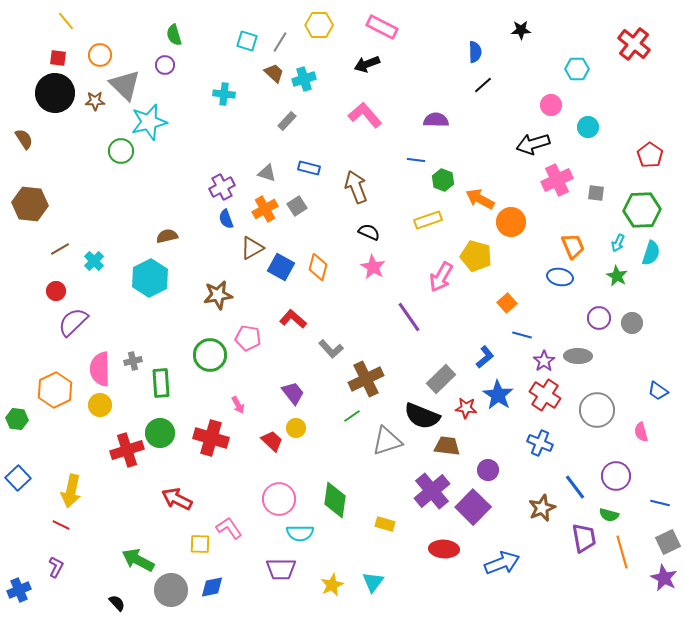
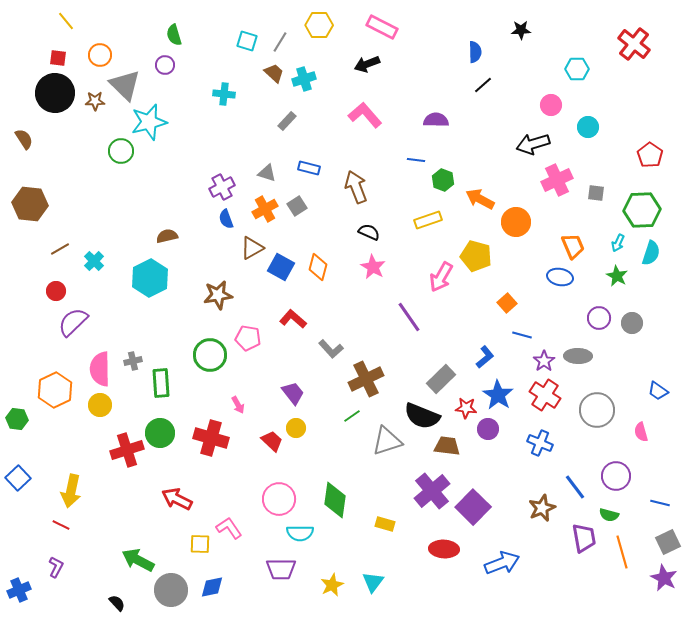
orange circle at (511, 222): moved 5 px right
purple circle at (488, 470): moved 41 px up
